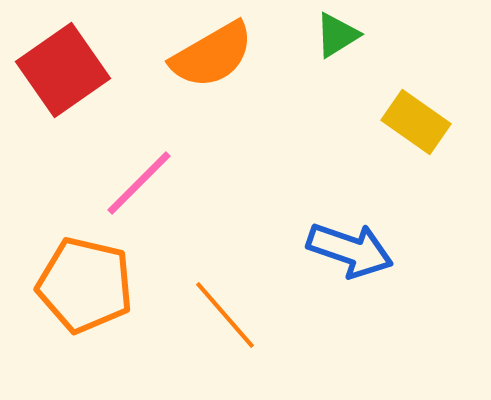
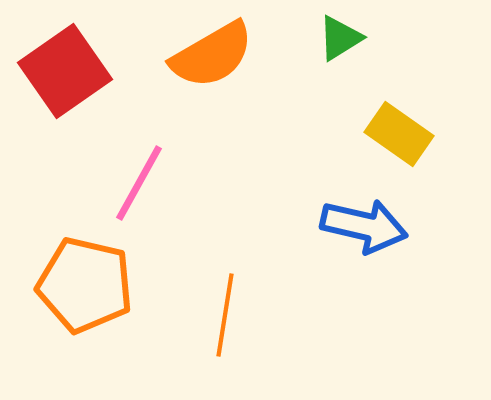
green triangle: moved 3 px right, 3 px down
red square: moved 2 px right, 1 px down
yellow rectangle: moved 17 px left, 12 px down
pink line: rotated 16 degrees counterclockwise
blue arrow: moved 14 px right, 24 px up; rotated 6 degrees counterclockwise
orange line: rotated 50 degrees clockwise
